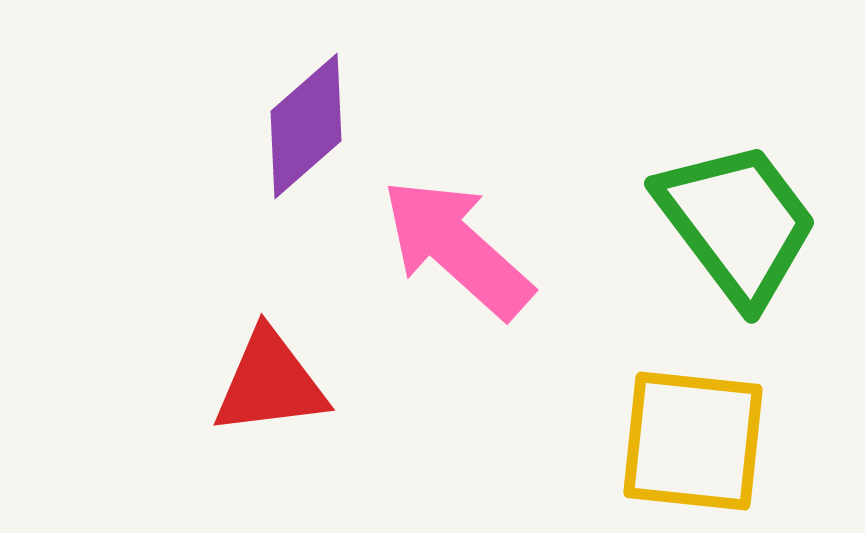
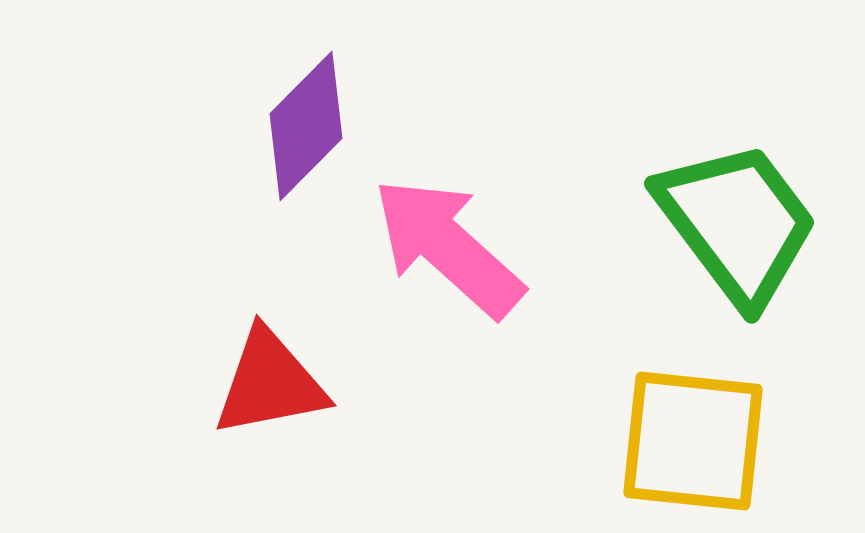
purple diamond: rotated 4 degrees counterclockwise
pink arrow: moved 9 px left, 1 px up
red triangle: rotated 4 degrees counterclockwise
